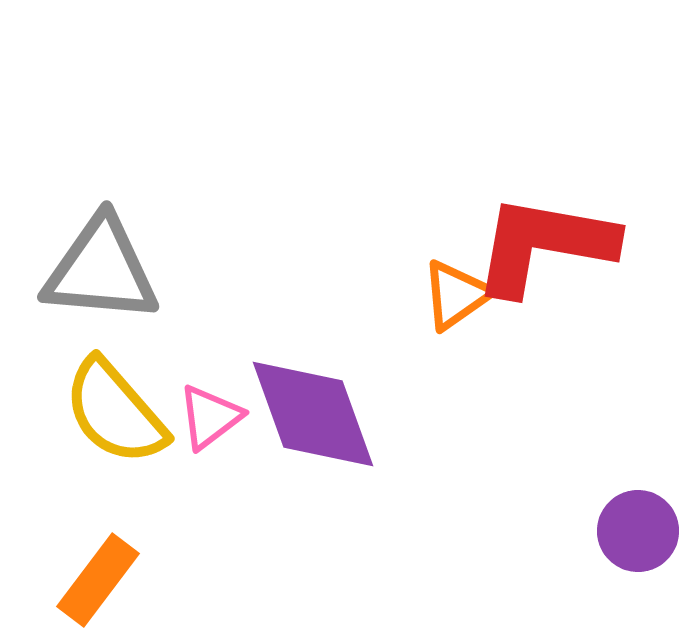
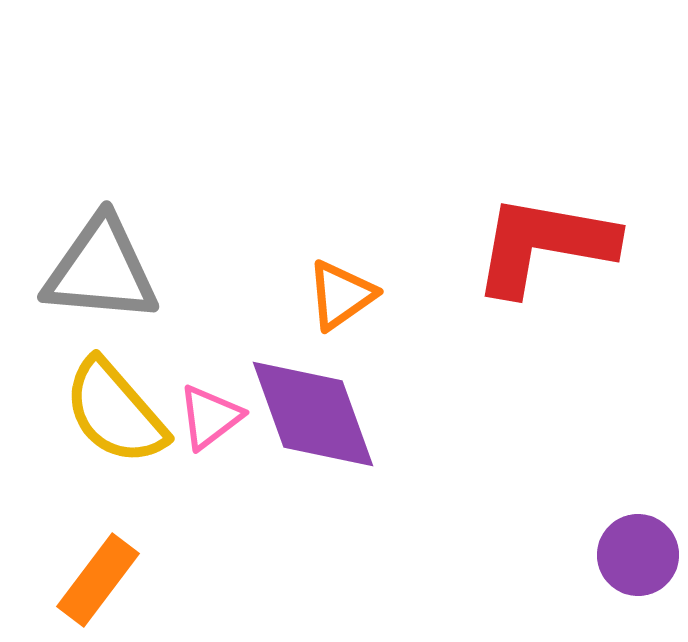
orange triangle: moved 115 px left
purple circle: moved 24 px down
